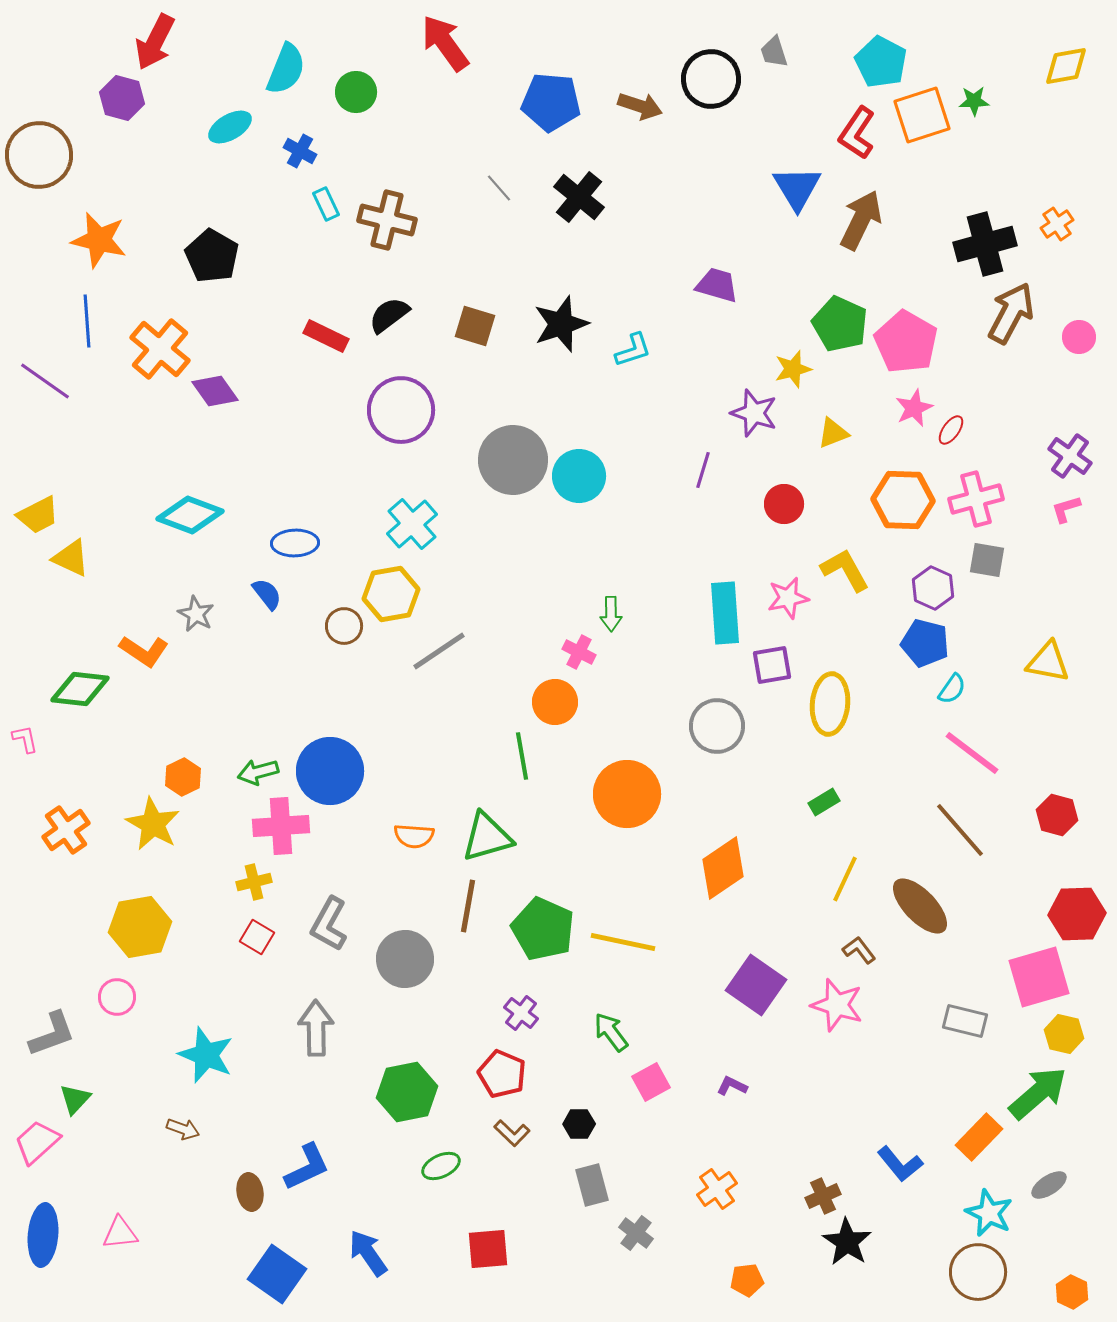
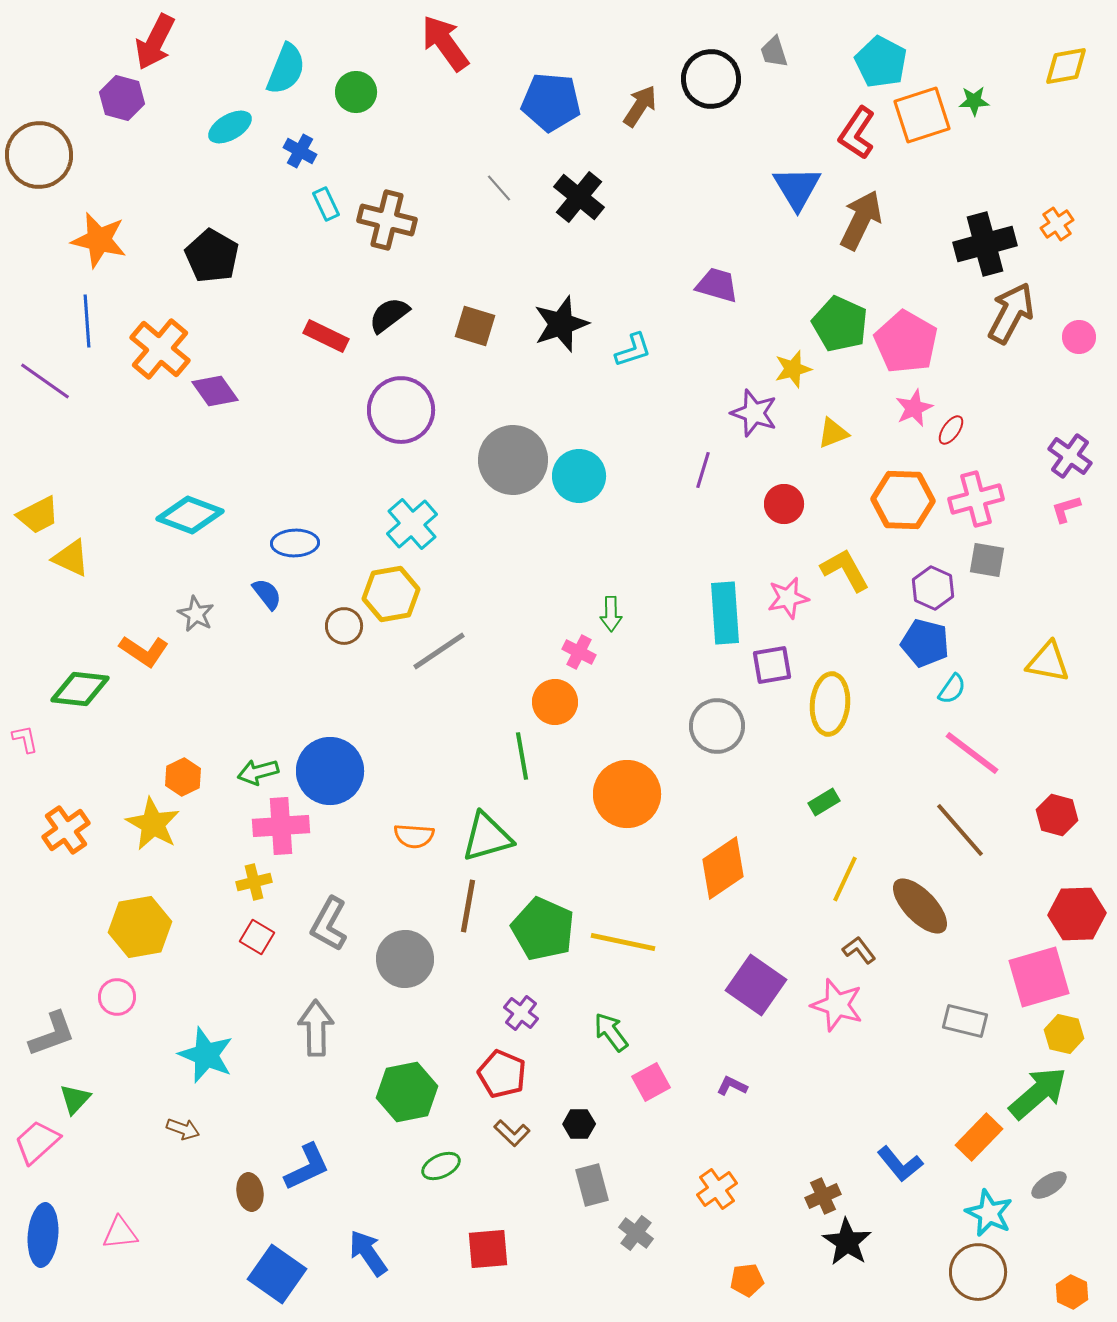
brown arrow at (640, 106): rotated 75 degrees counterclockwise
